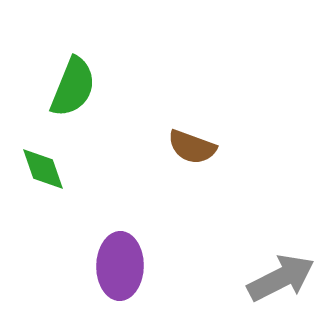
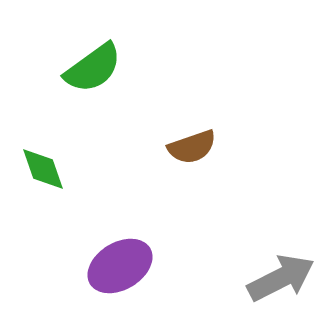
green semicircle: moved 20 px right, 19 px up; rotated 32 degrees clockwise
brown semicircle: rotated 39 degrees counterclockwise
purple ellipse: rotated 58 degrees clockwise
